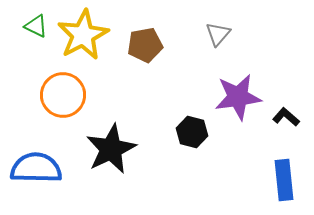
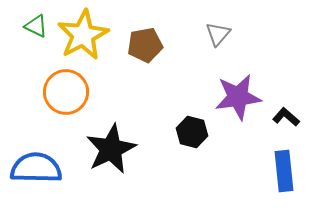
orange circle: moved 3 px right, 3 px up
blue rectangle: moved 9 px up
